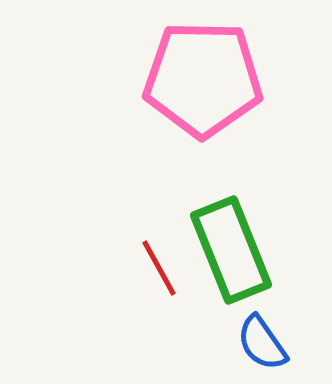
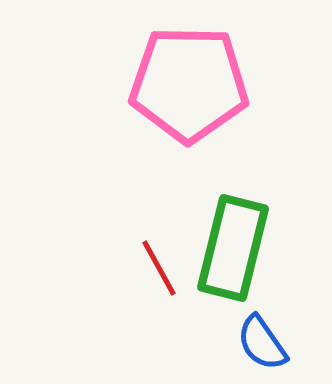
pink pentagon: moved 14 px left, 5 px down
green rectangle: moved 2 px right, 2 px up; rotated 36 degrees clockwise
